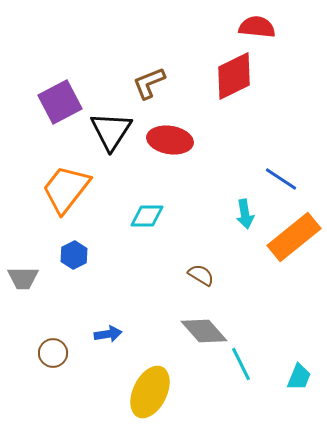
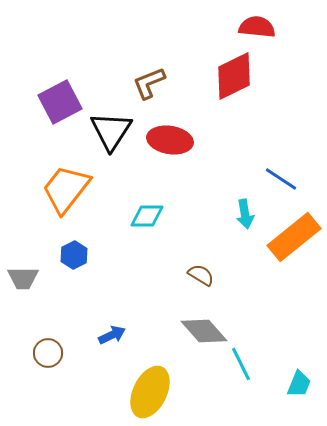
blue arrow: moved 4 px right, 1 px down; rotated 16 degrees counterclockwise
brown circle: moved 5 px left
cyan trapezoid: moved 7 px down
